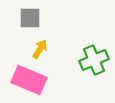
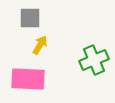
yellow arrow: moved 4 px up
pink rectangle: moved 1 px left, 1 px up; rotated 20 degrees counterclockwise
